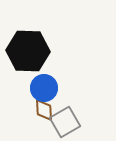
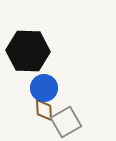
gray square: moved 1 px right
